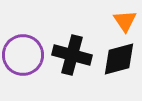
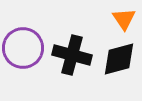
orange triangle: moved 1 px left, 2 px up
purple circle: moved 7 px up
